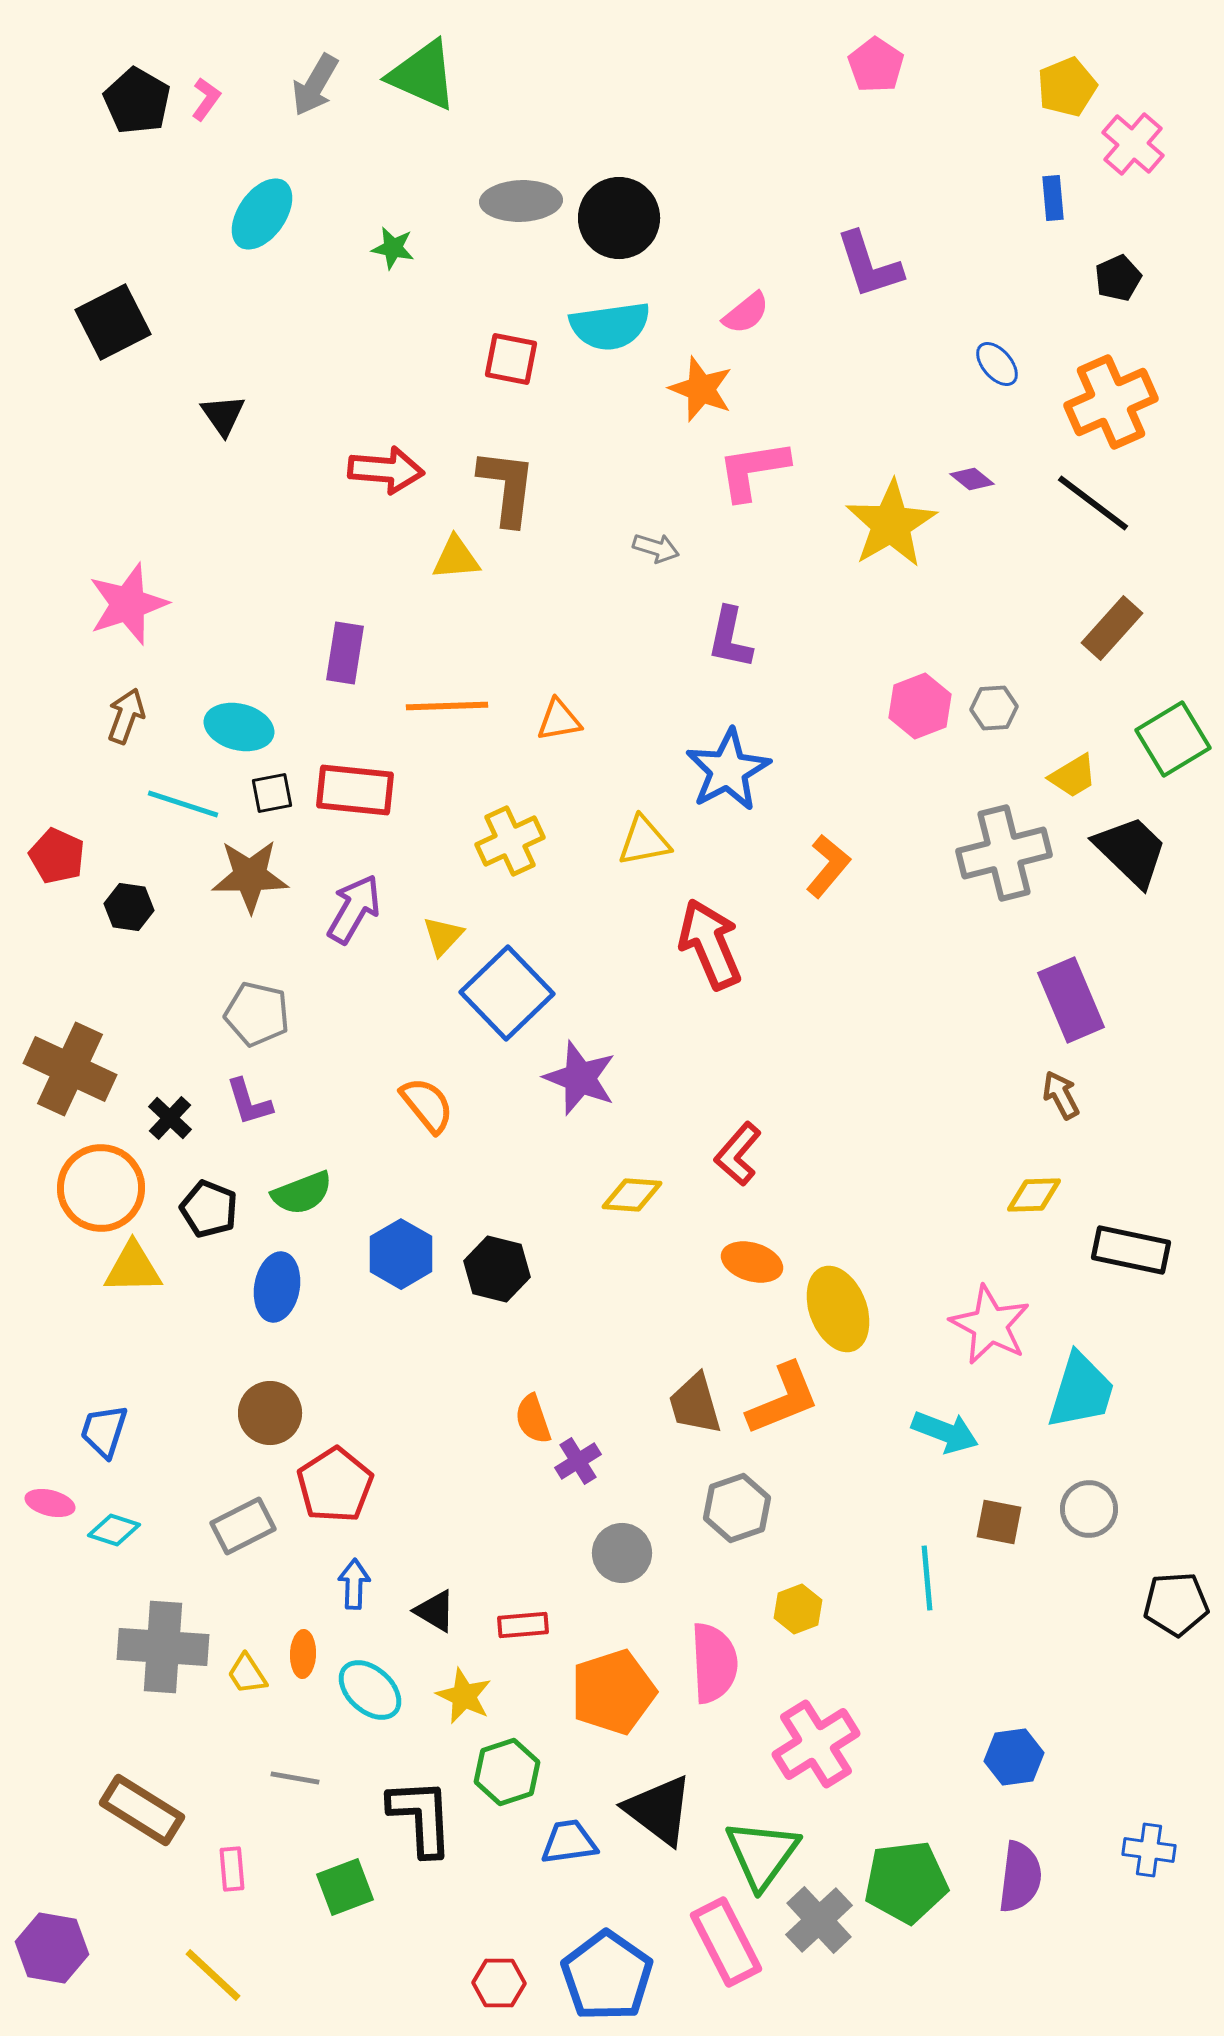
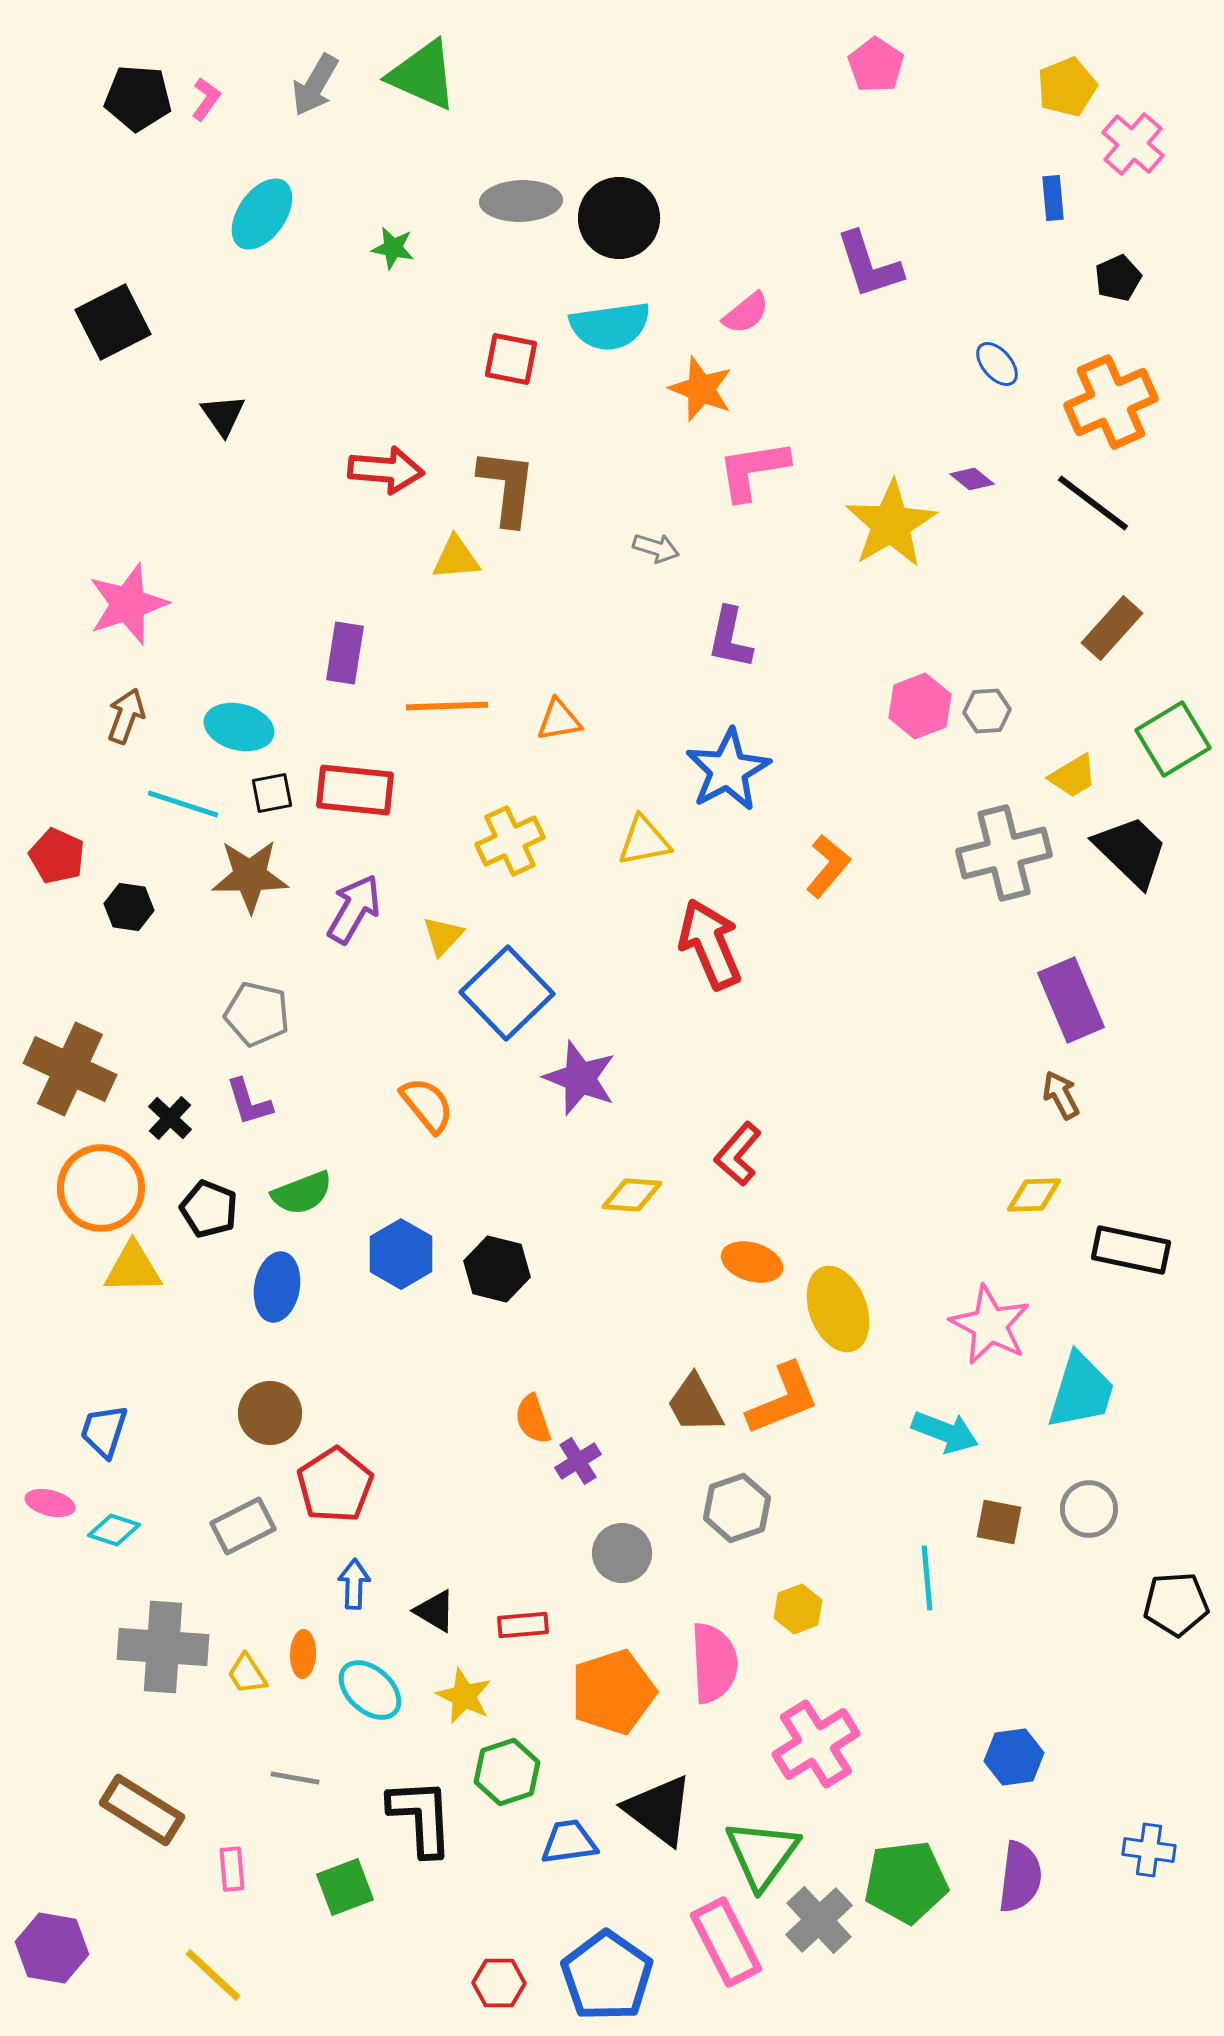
black pentagon at (137, 101): moved 1 px right, 3 px up; rotated 26 degrees counterclockwise
gray hexagon at (994, 708): moved 7 px left, 3 px down
brown trapezoid at (695, 1404): rotated 12 degrees counterclockwise
